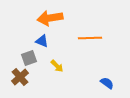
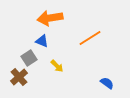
orange line: rotated 30 degrees counterclockwise
gray square: rotated 14 degrees counterclockwise
brown cross: moved 1 px left
